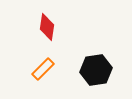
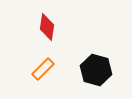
black hexagon: rotated 24 degrees clockwise
